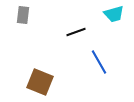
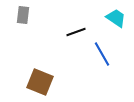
cyan trapezoid: moved 2 px right, 4 px down; rotated 130 degrees counterclockwise
blue line: moved 3 px right, 8 px up
